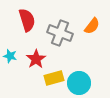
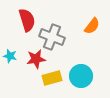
gray cross: moved 8 px left, 4 px down
red star: rotated 24 degrees clockwise
yellow rectangle: moved 2 px left
cyan circle: moved 2 px right, 7 px up
